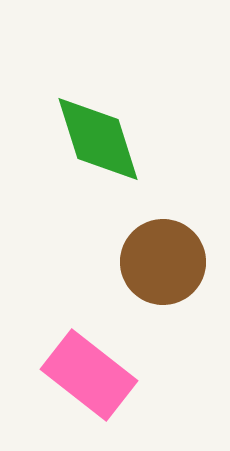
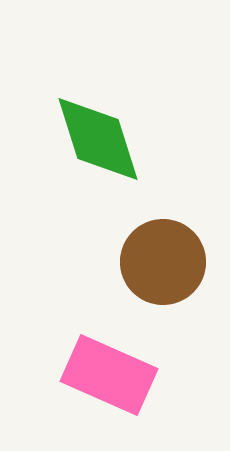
pink rectangle: moved 20 px right; rotated 14 degrees counterclockwise
